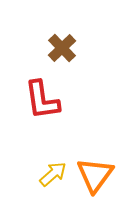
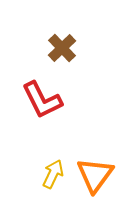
red L-shape: rotated 18 degrees counterclockwise
yellow arrow: rotated 24 degrees counterclockwise
